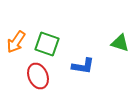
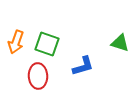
orange arrow: rotated 15 degrees counterclockwise
blue L-shape: rotated 25 degrees counterclockwise
red ellipse: rotated 20 degrees clockwise
